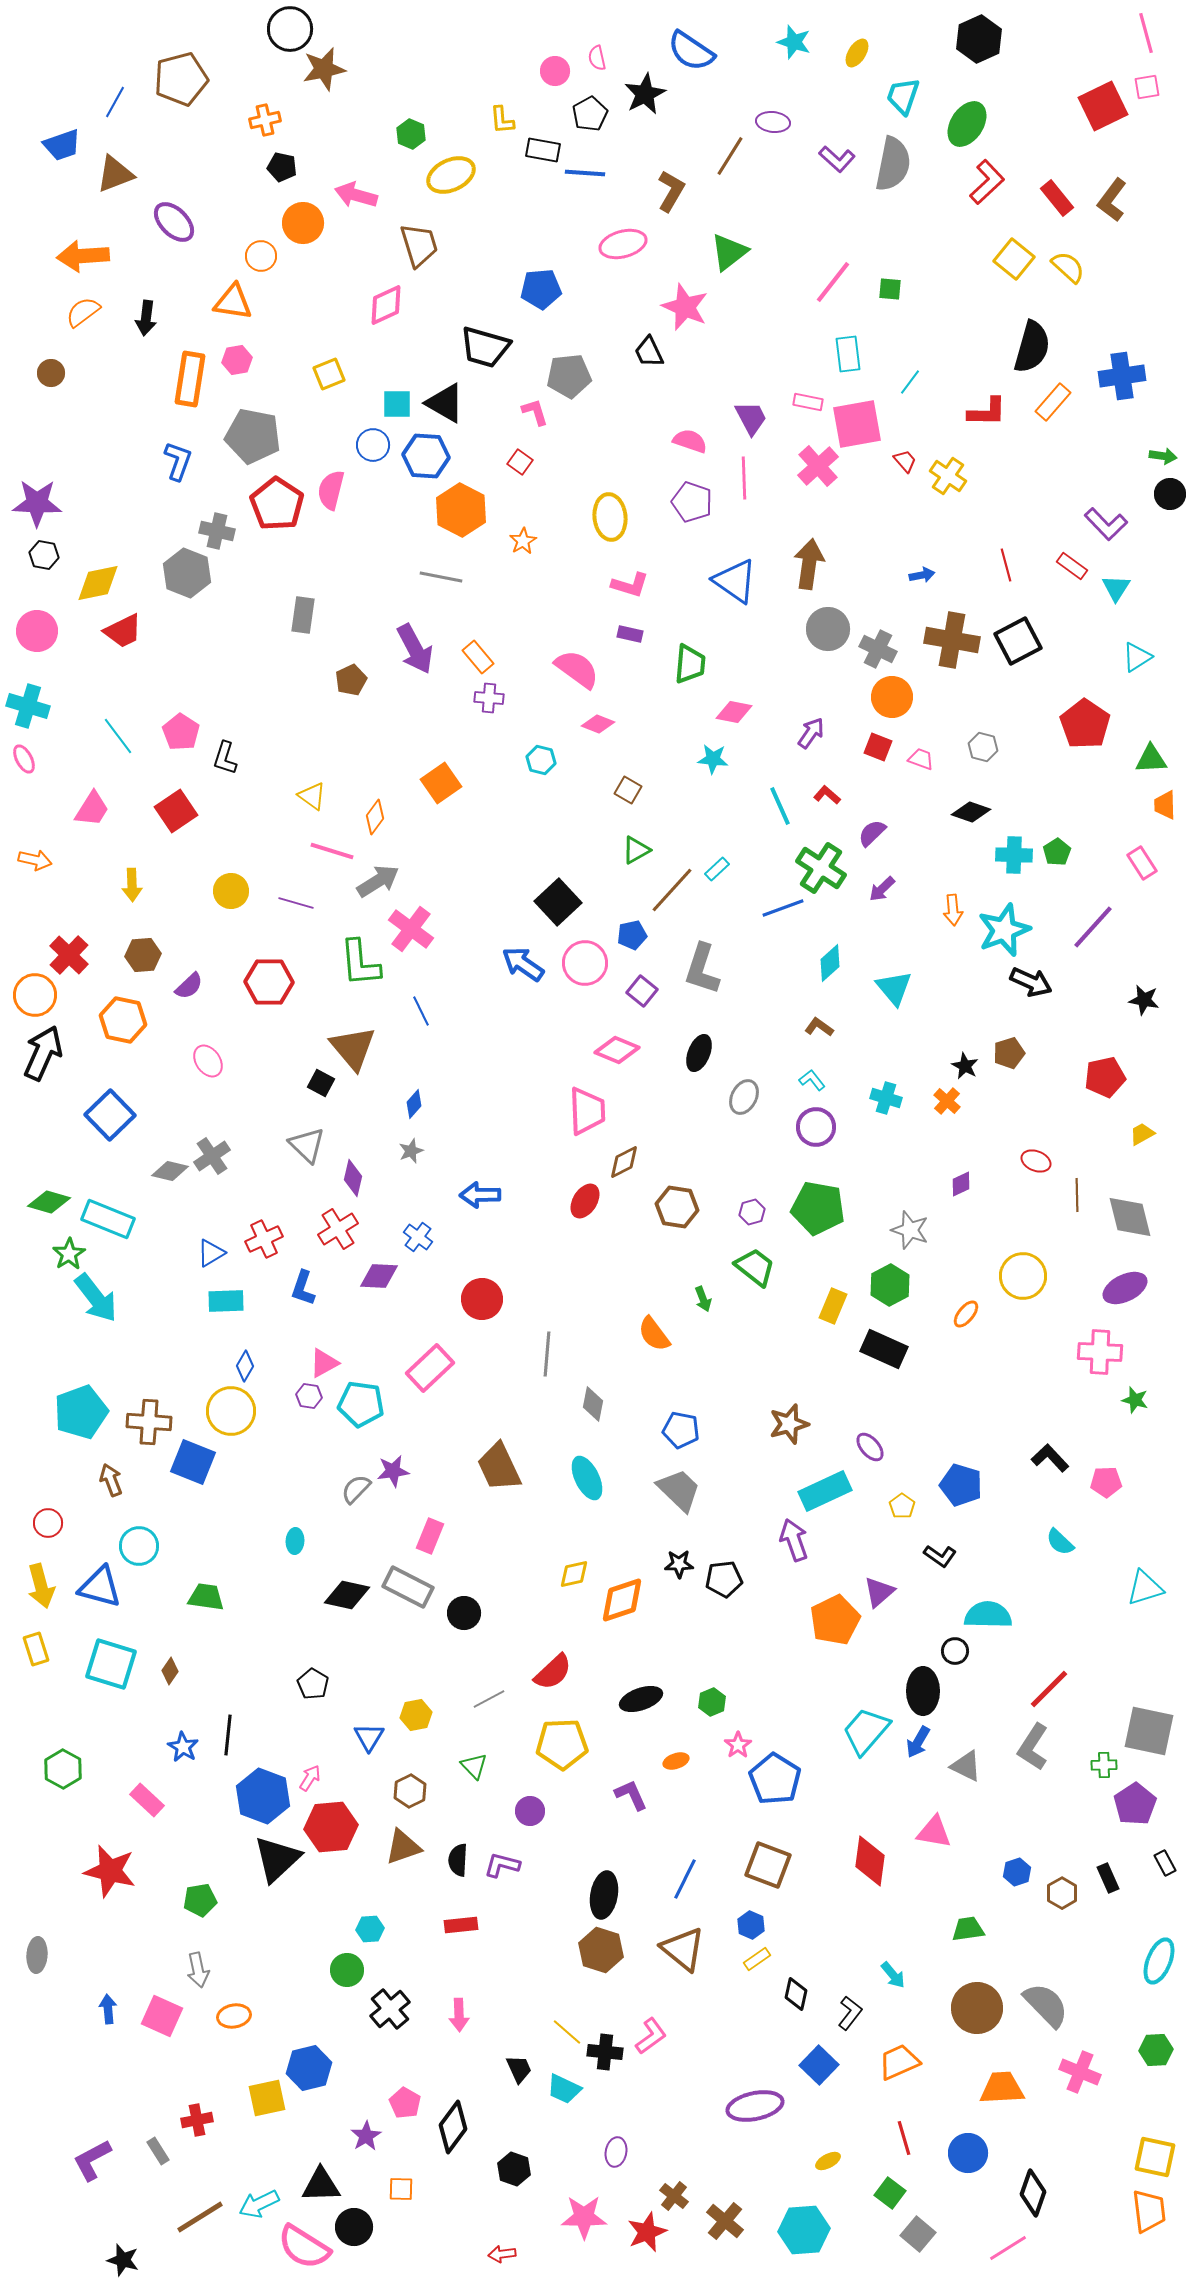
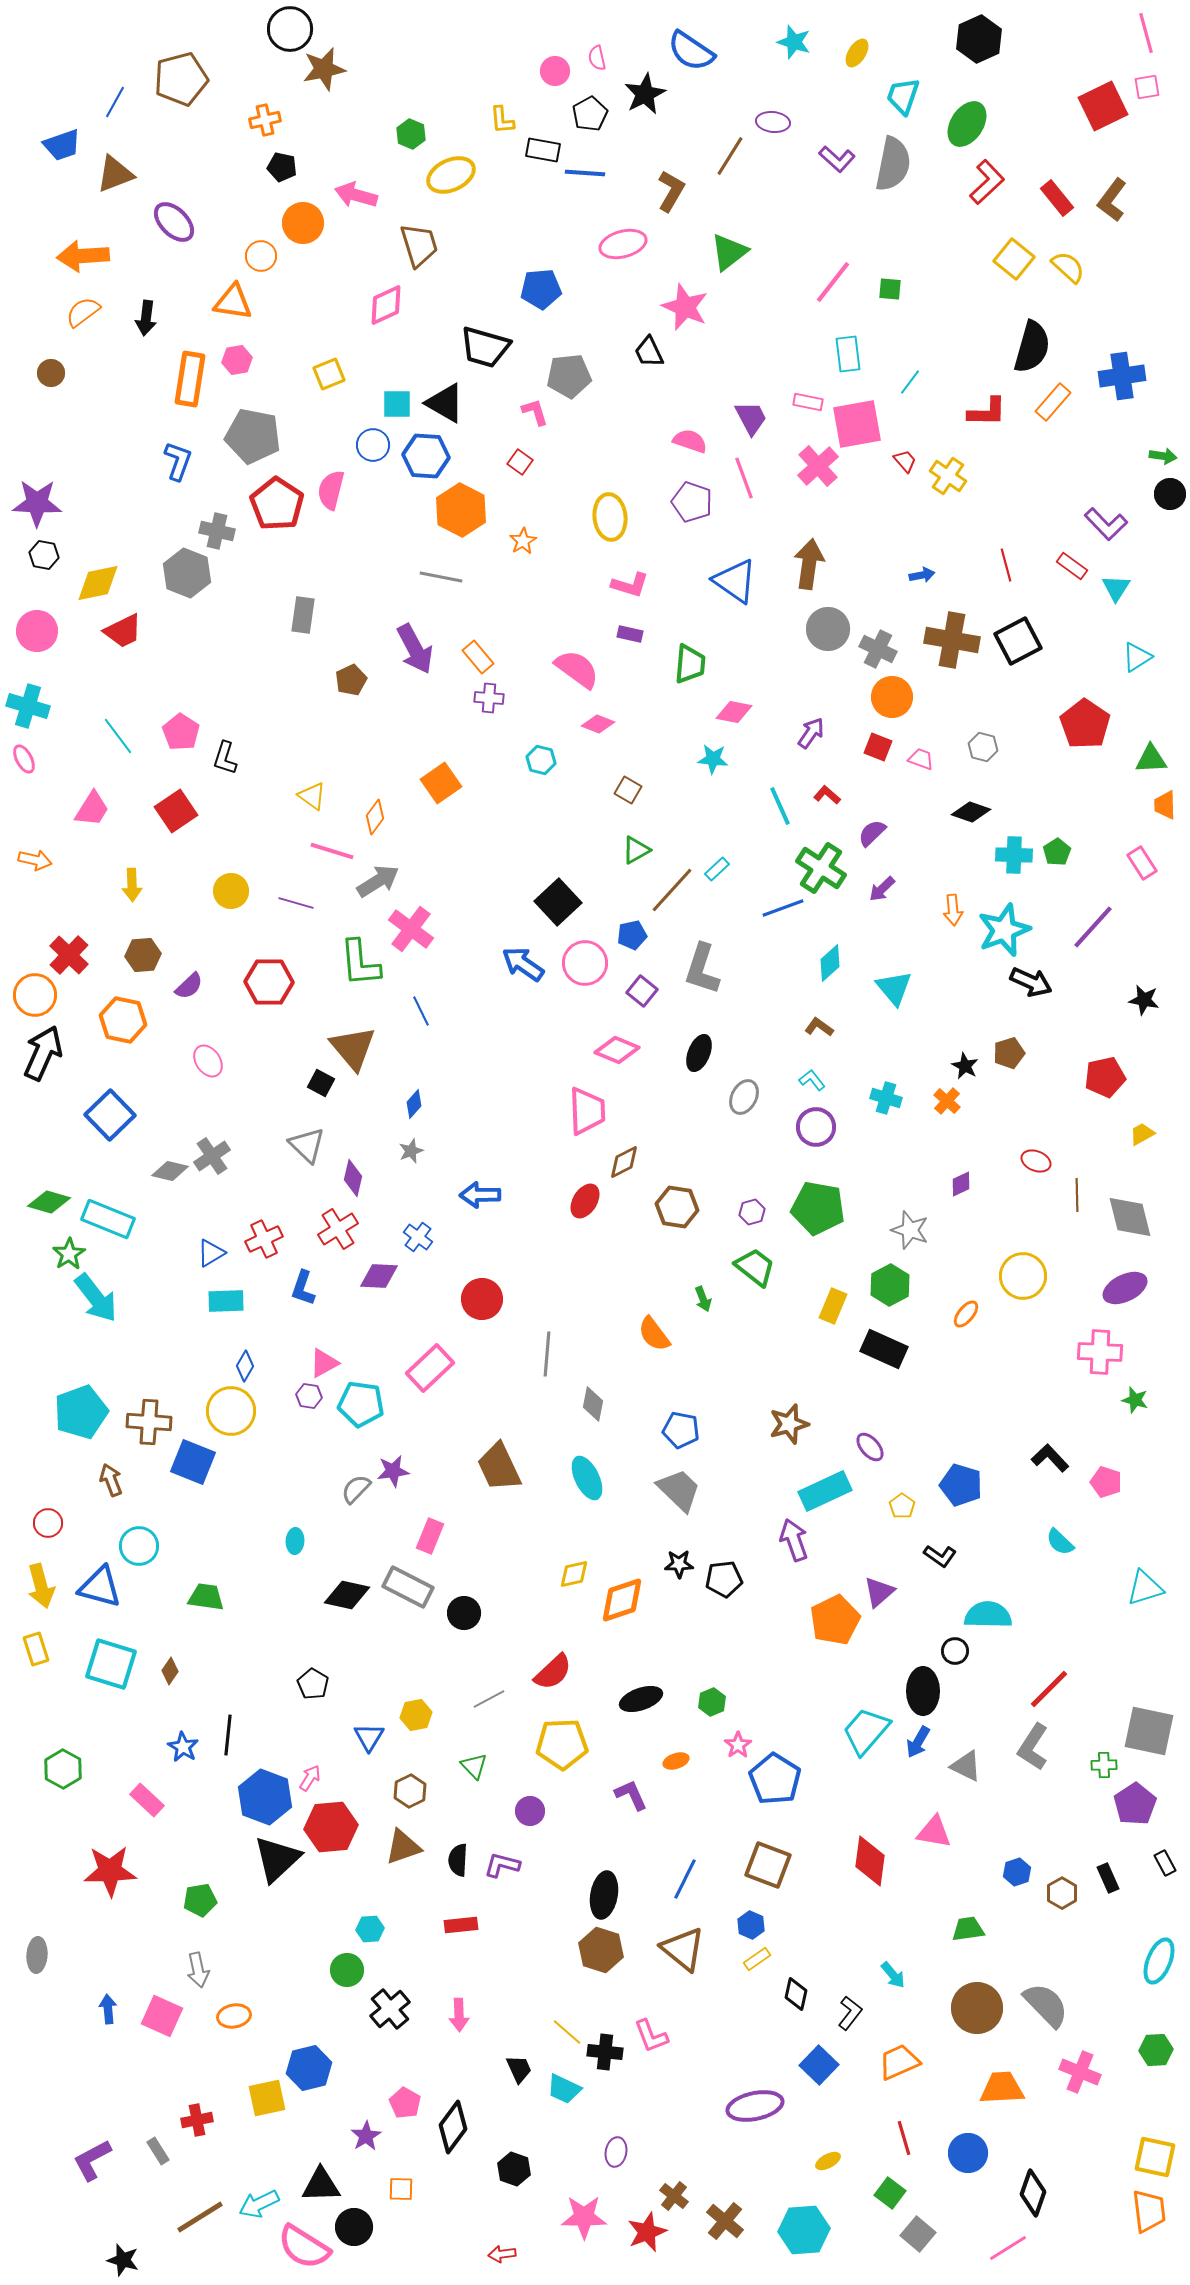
pink line at (744, 478): rotated 18 degrees counterclockwise
pink pentagon at (1106, 1482): rotated 20 degrees clockwise
blue hexagon at (263, 1796): moved 2 px right, 1 px down
red star at (110, 1871): rotated 16 degrees counterclockwise
pink L-shape at (651, 2036): rotated 105 degrees clockwise
